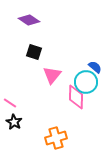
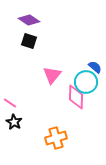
black square: moved 5 px left, 11 px up
